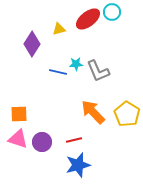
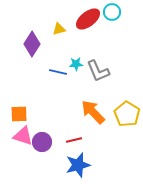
pink triangle: moved 5 px right, 3 px up
